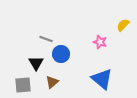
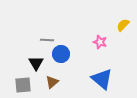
gray line: moved 1 px right, 1 px down; rotated 16 degrees counterclockwise
